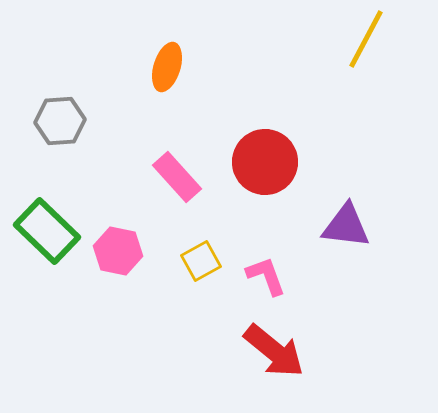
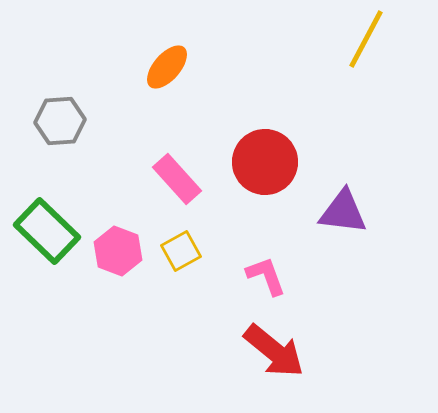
orange ellipse: rotated 24 degrees clockwise
pink rectangle: moved 2 px down
purple triangle: moved 3 px left, 14 px up
pink hexagon: rotated 9 degrees clockwise
yellow square: moved 20 px left, 10 px up
